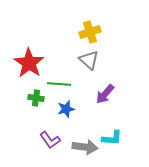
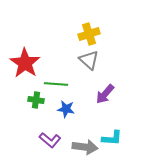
yellow cross: moved 1 px left, 2 px down
red star: moved 4 px left
green line: moved 3 px left
green cross: moved 2 px down
blue star: rotated 24 degrees clockwise
purple L-shape: rotated 15 degrees counterclockwise
